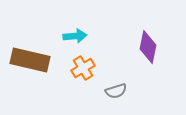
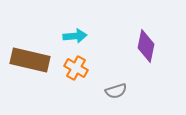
purple diamond: moved 2 px left, 1 px up
orange cross: moved 7 px left; rotated 30 degrees counterclockwise
